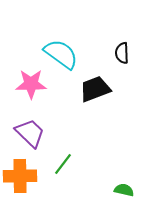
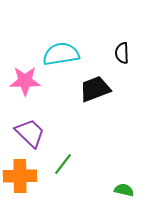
cyan semicircle: rotated 45 degrees counterclockwise
pink star: moved 6 px left, 3 px up
